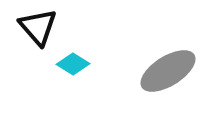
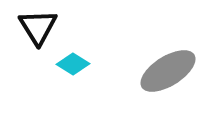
black triangle: rotated 9 degrees clockwise
